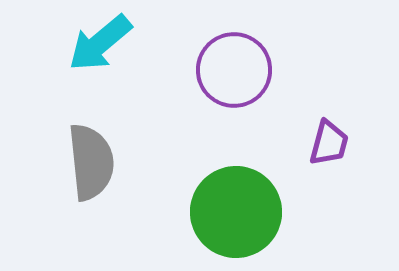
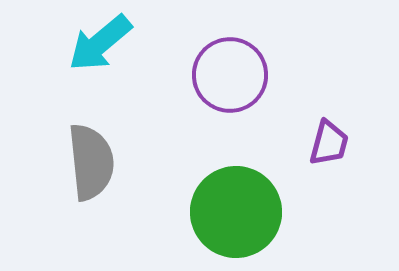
purple circle: moved 4 px left, 5 px down
